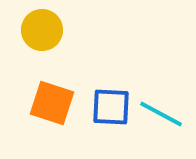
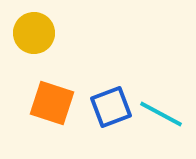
yellow circle: moved 8 px left, 3 px down
blue square: rotated 24 degrees counterclockwise
